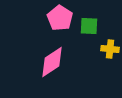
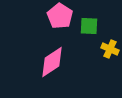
pink pentagon: moved 2 px up
yellow cross: rotated 18 degrees clockwise
